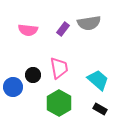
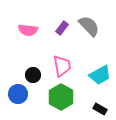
gray semicircle: moved 3 px down; rotated 125 degrees counterclockwise
purple rectangle: moved 1 px left, 1 px up
pink trapezoid: moved 3 px right, 2 px up
cyan trapezoid: moved 2 px right, 5 px up; rotated 110 degrees clockwise
blue circle: moved 5 px right, 7 px down
green hexagon: moved 2 px right, 6 px up
